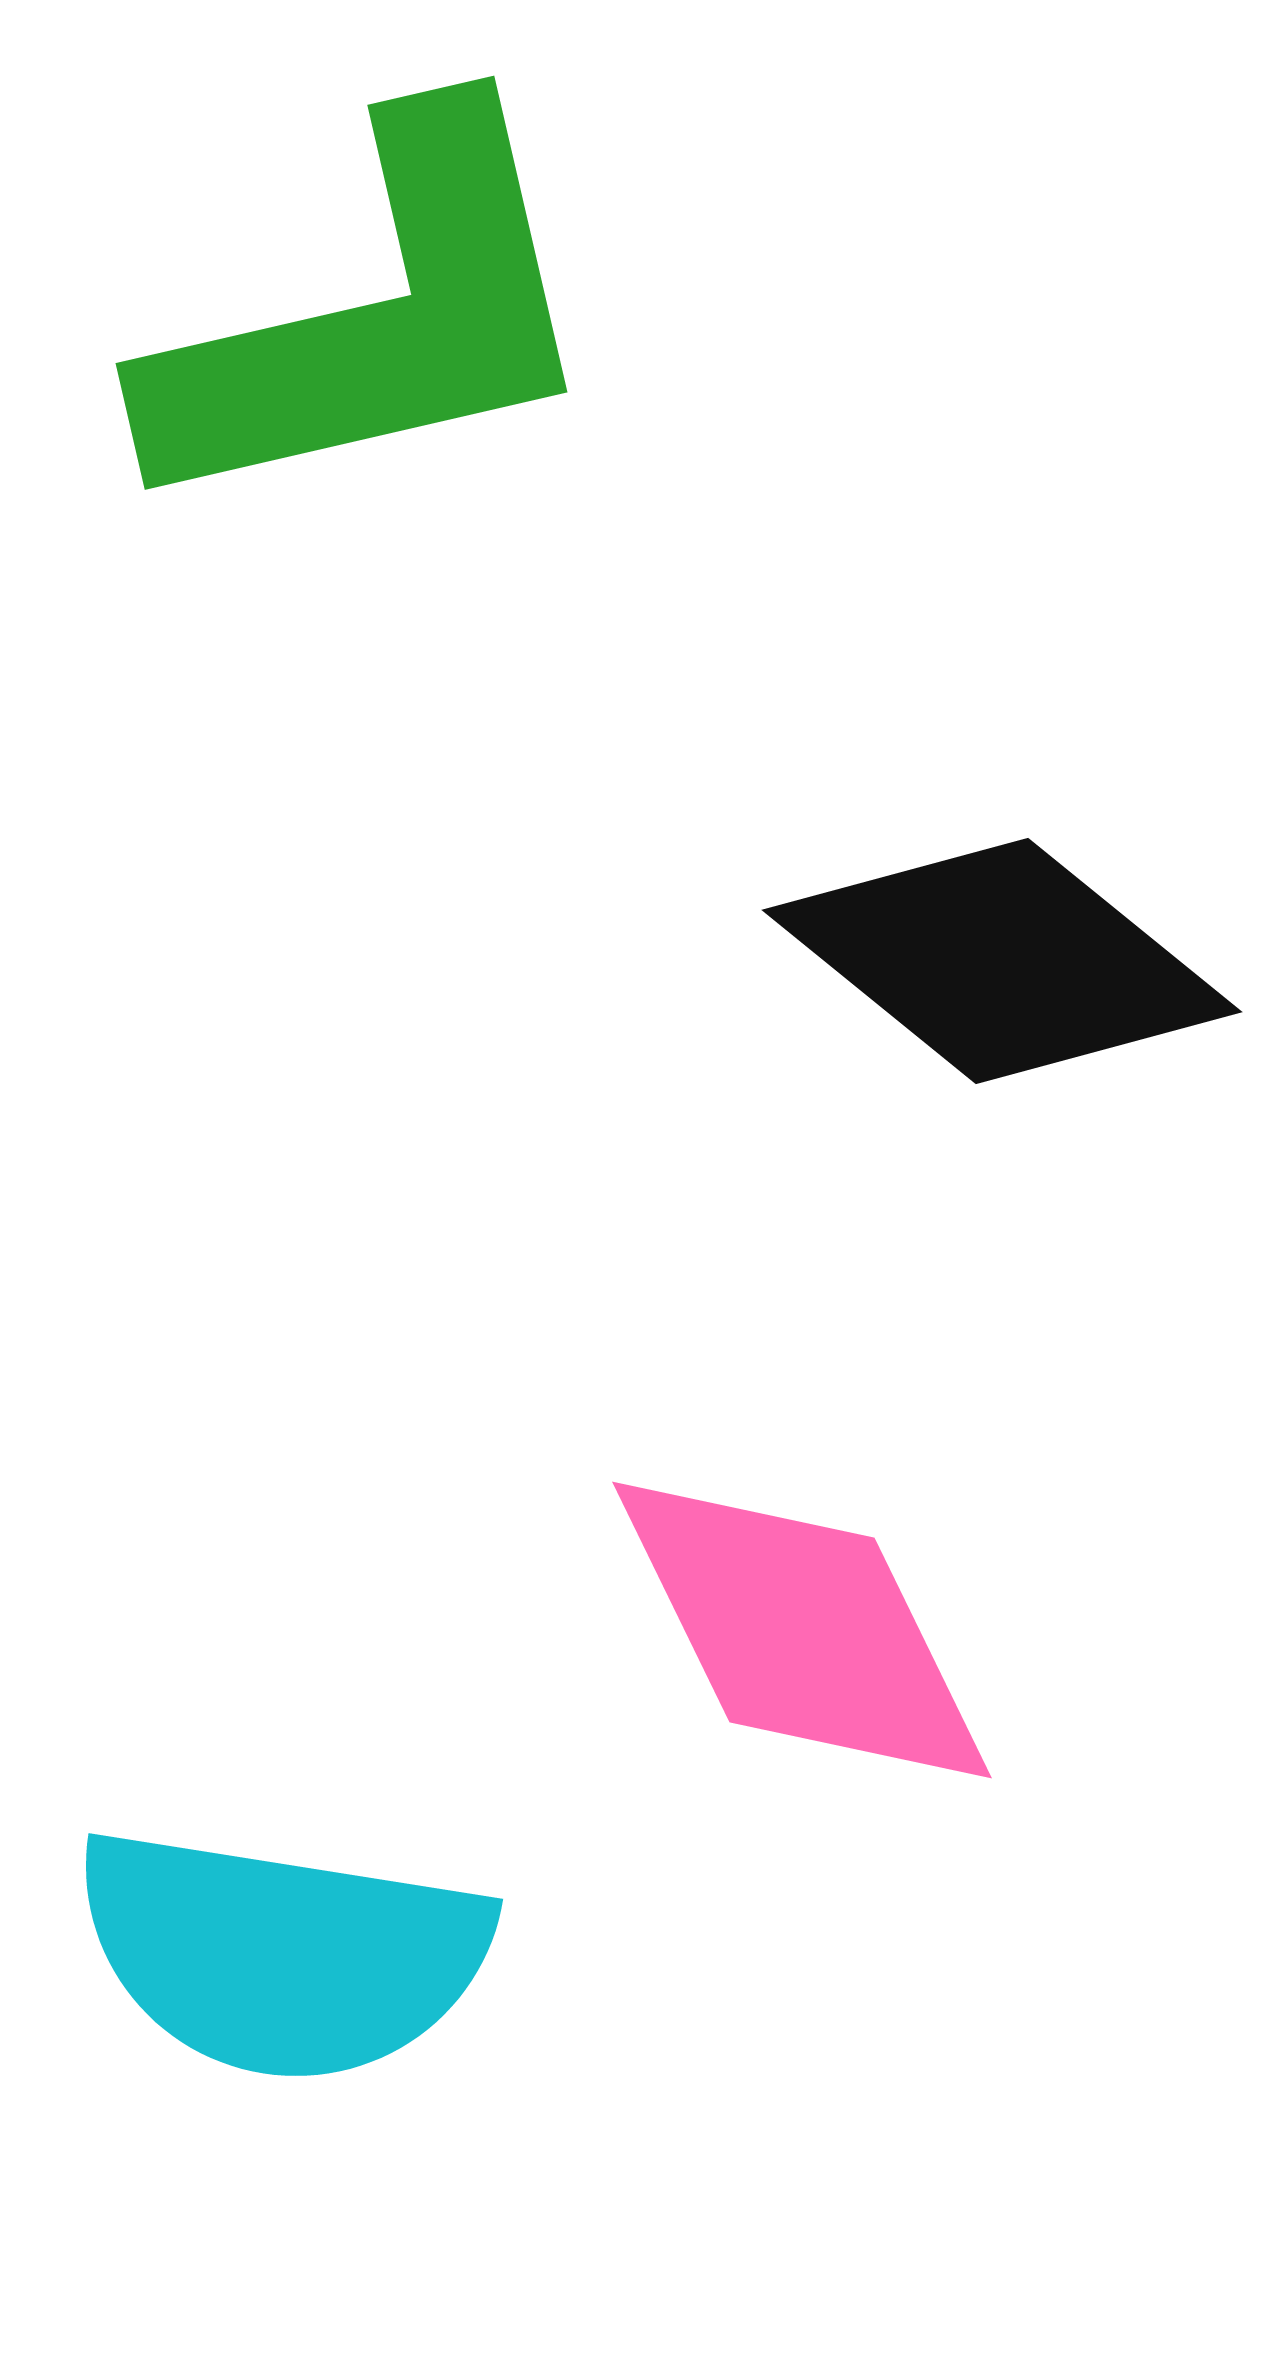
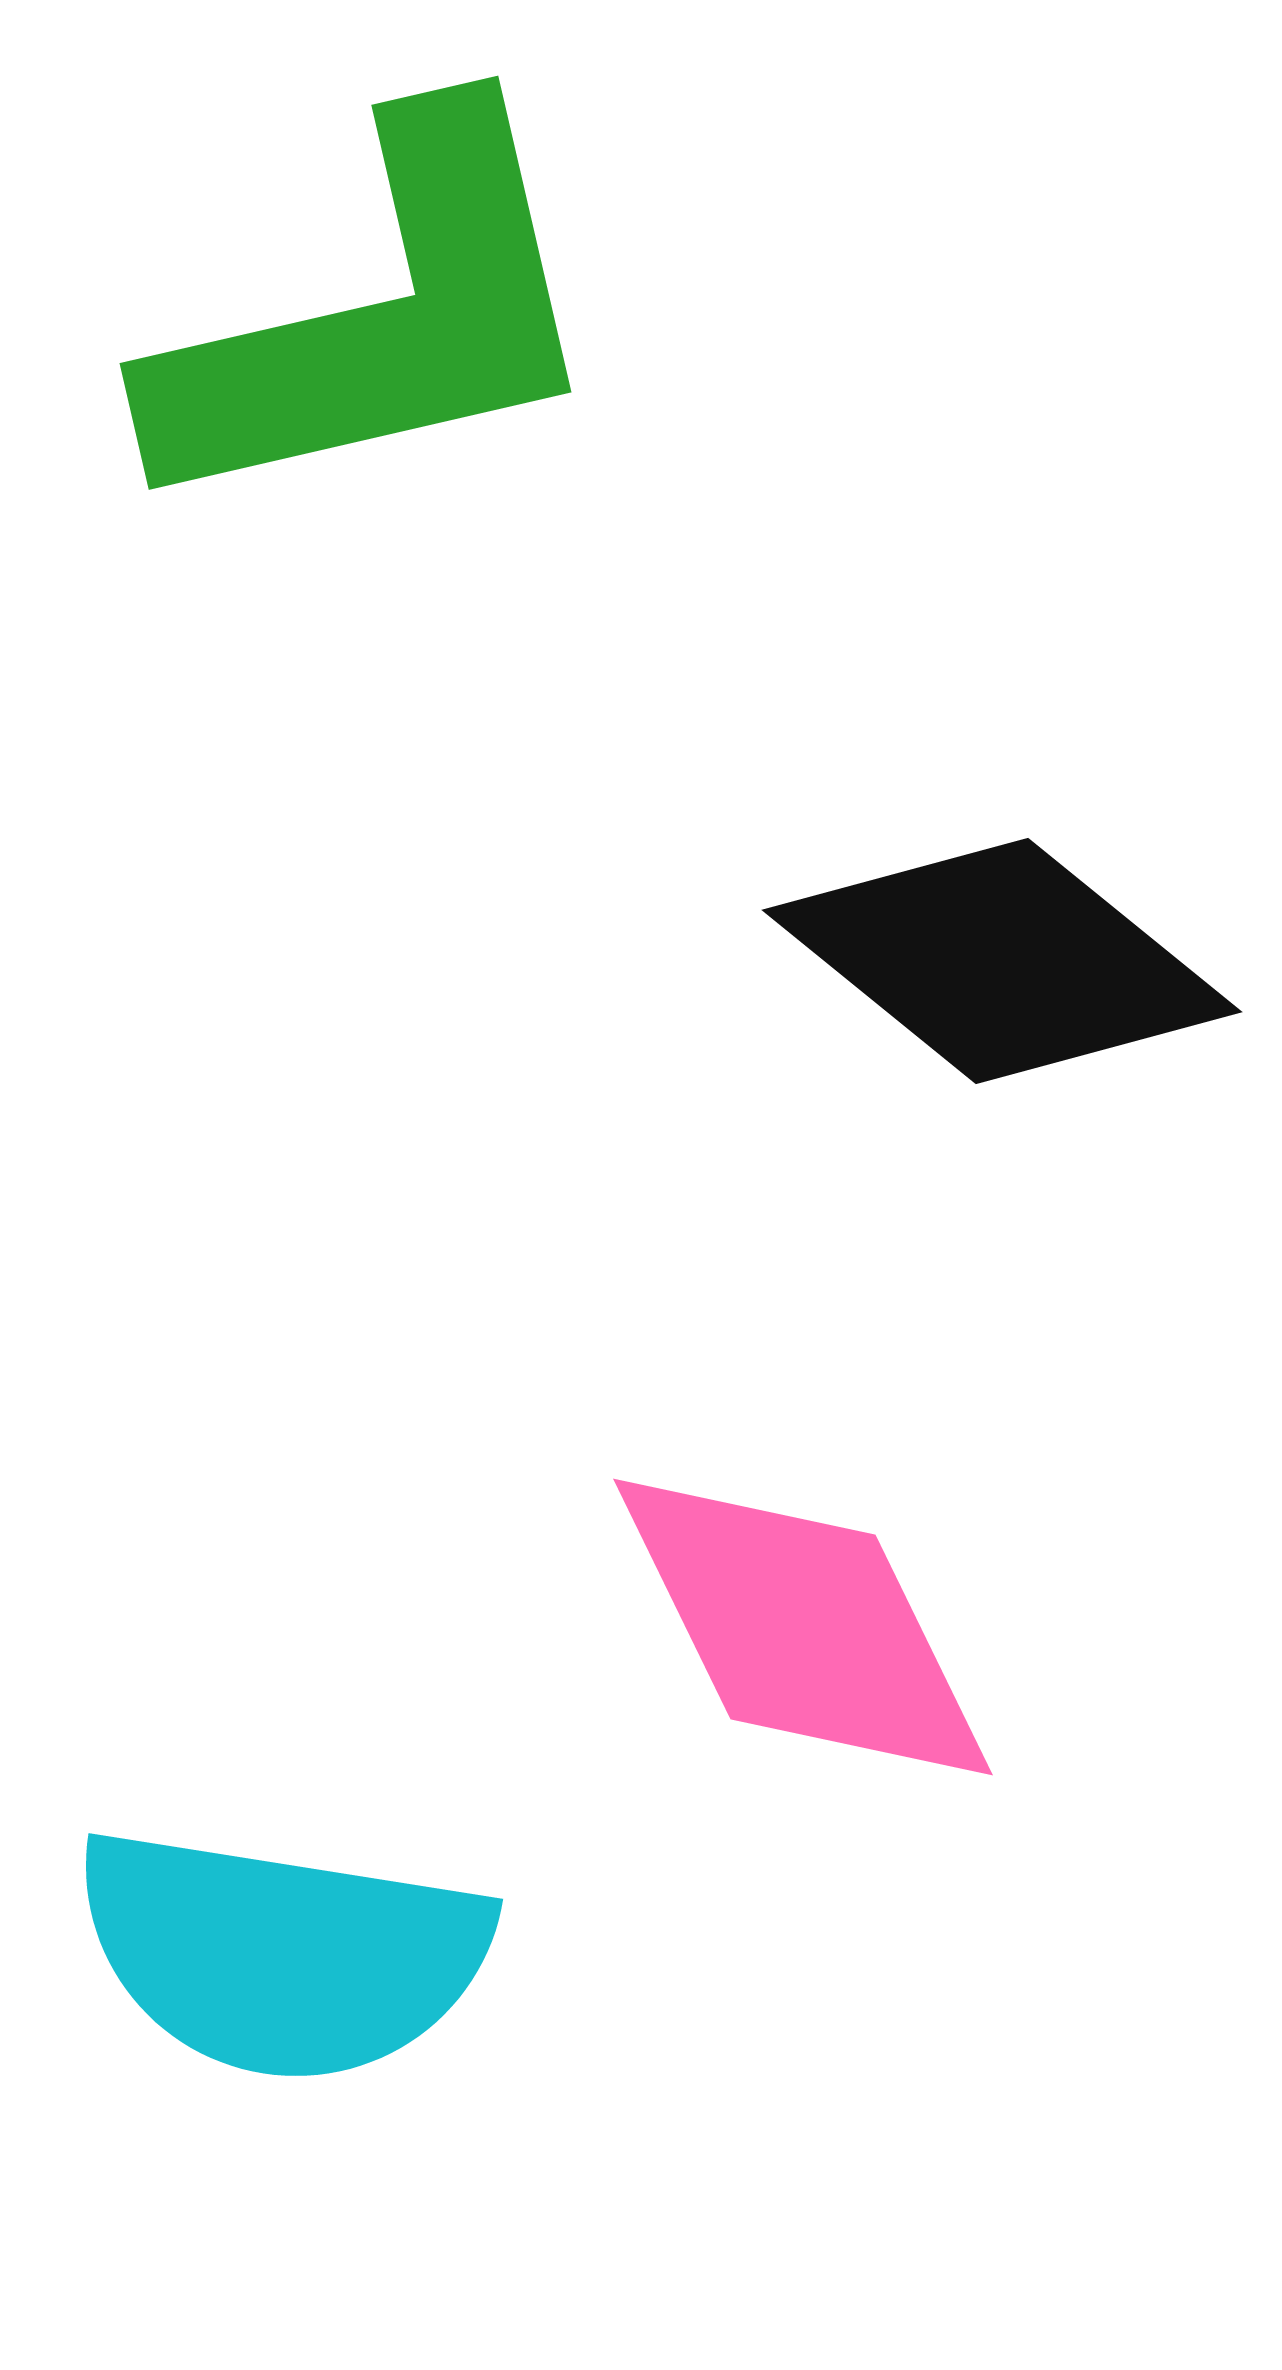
green L-shape: moved 4 px right
pink diamond: moved 1 px right, 3 px up
